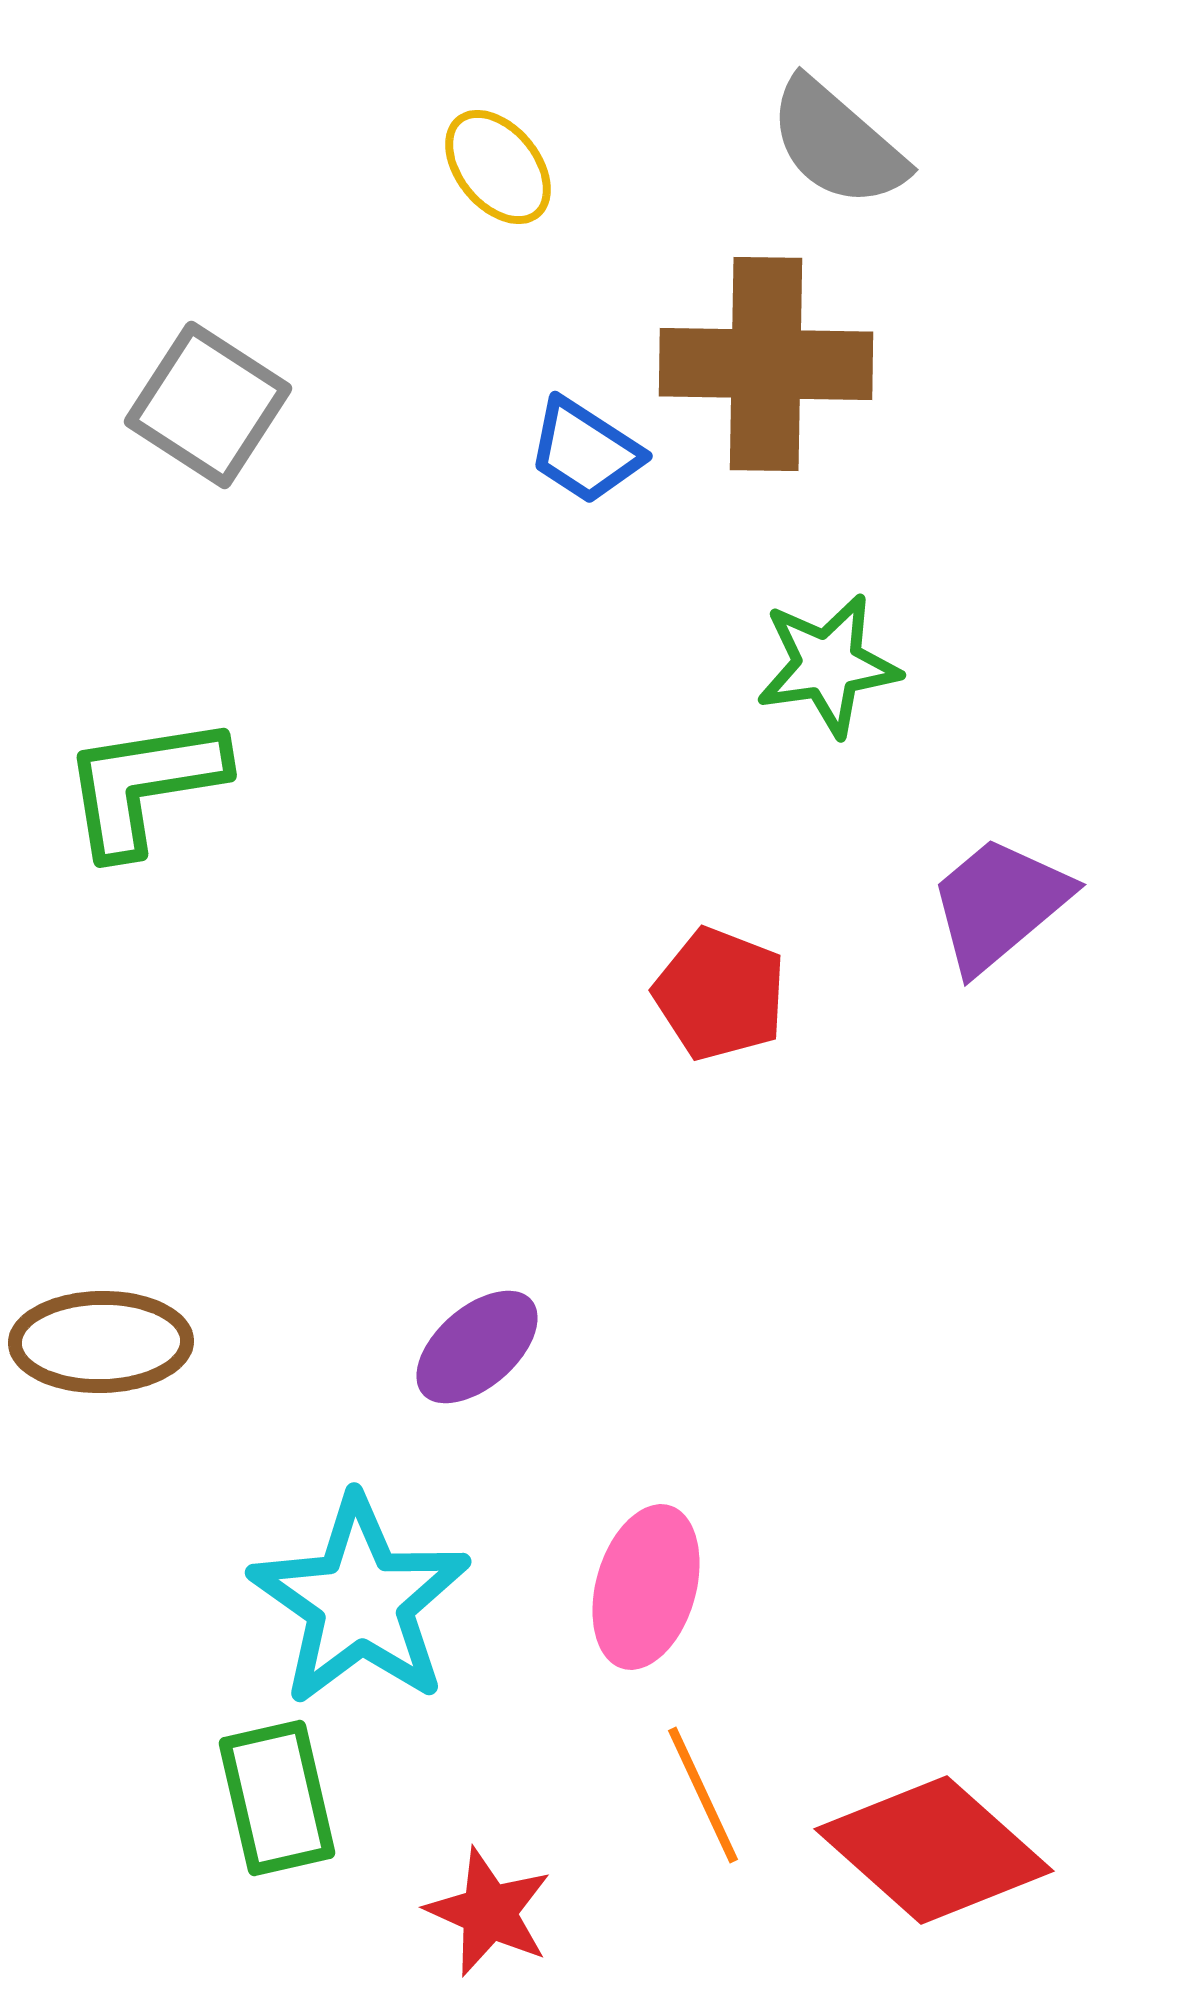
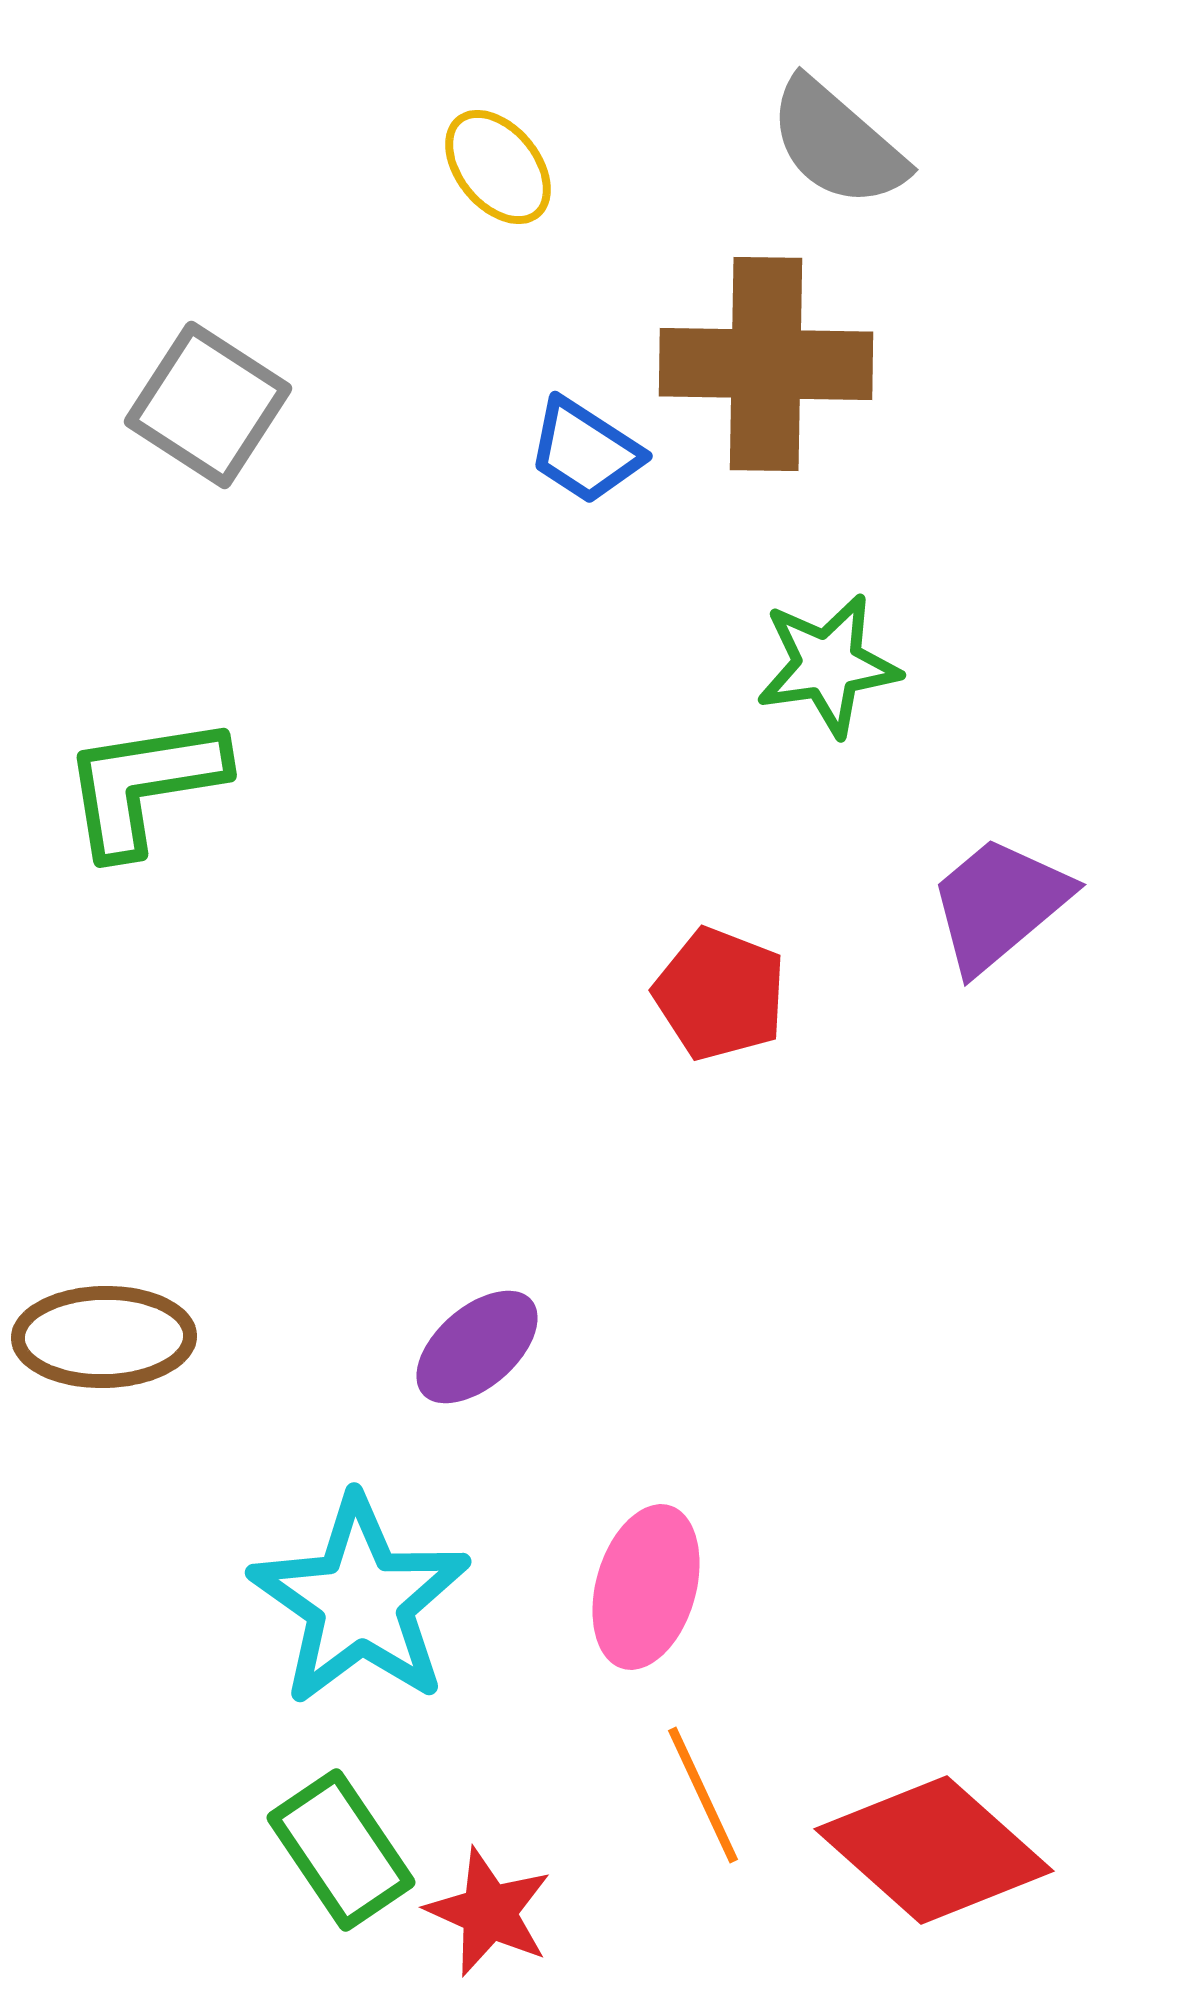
brown ellipse: moved 3 px right, 5 px up
green rectangle: moved 64 px right, 52 px down; rotated 21 degrees counterclockwise
